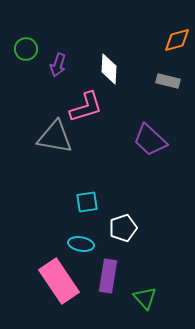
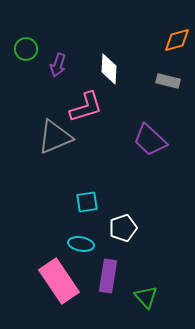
gray triangle: rotated 33 degrees counterclockwise
green triangle: moved 1 px right, 1 px up
